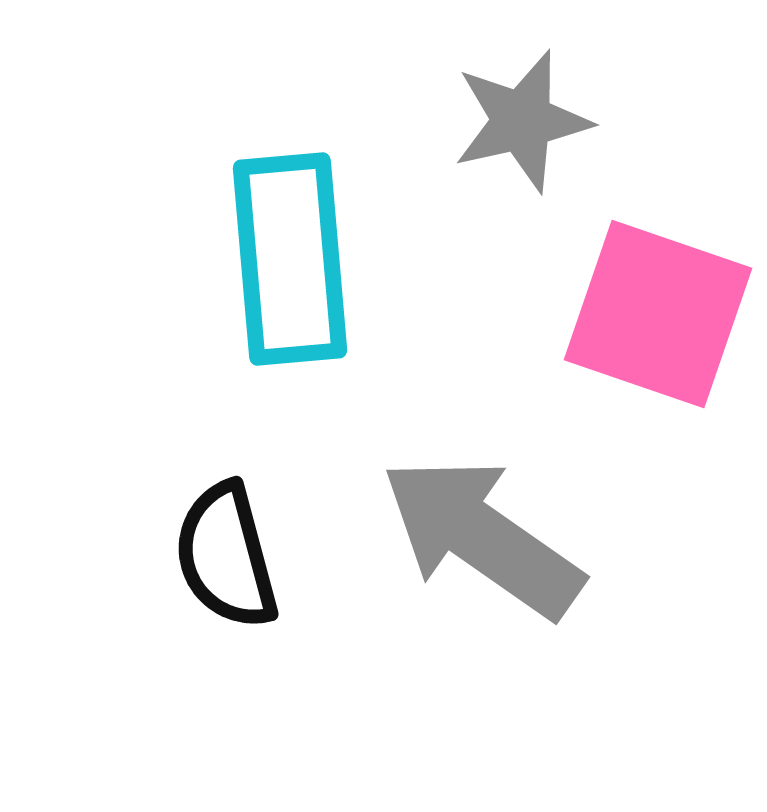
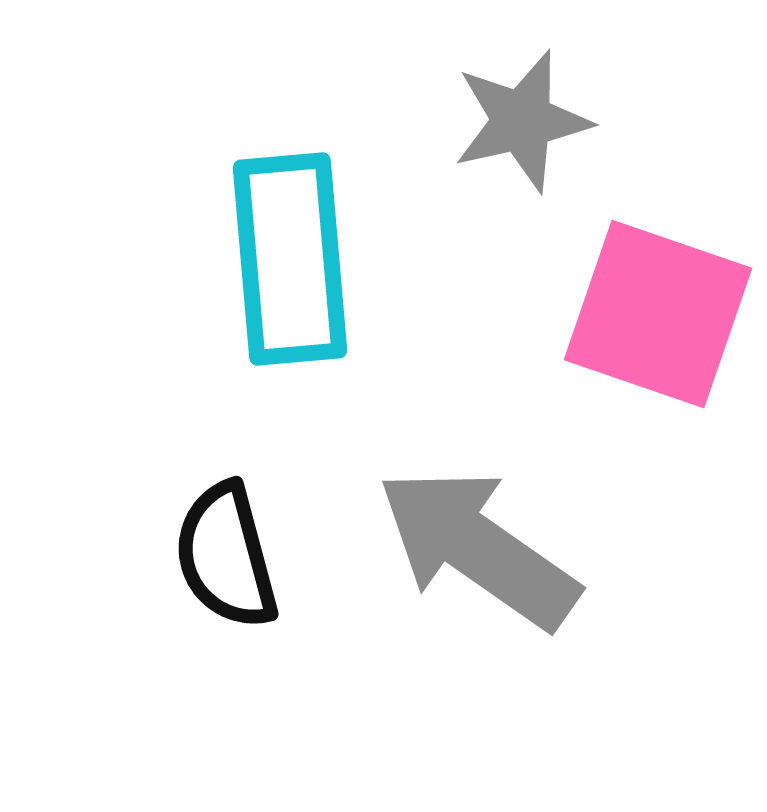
gray arrow: moved 4 px left, 11 px down
